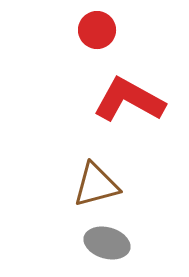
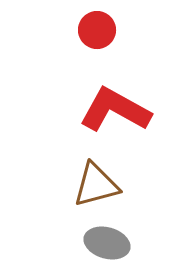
red L-shape: moved 14 px left, 10 px down
